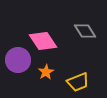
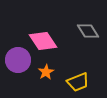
gray diamond: moved 3 px right
